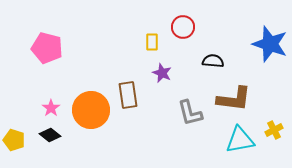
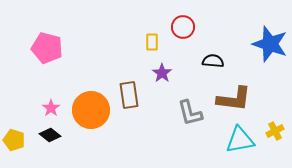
purple star: rotated 12 degrees clockwise
brown rectangle: moved 1 px right
yellow cross: moved 1 px right, 1 px down
